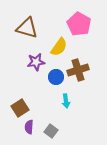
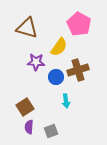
purple star: rotated 12 degrees clockwise
brown square: moved 5 px right, 1 px up
gray square: rotated 32 degrees clockwise
